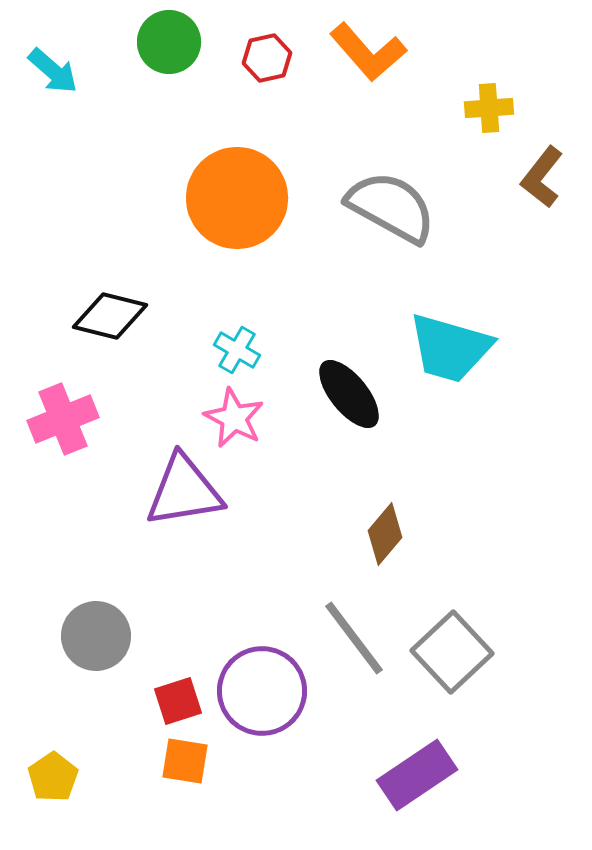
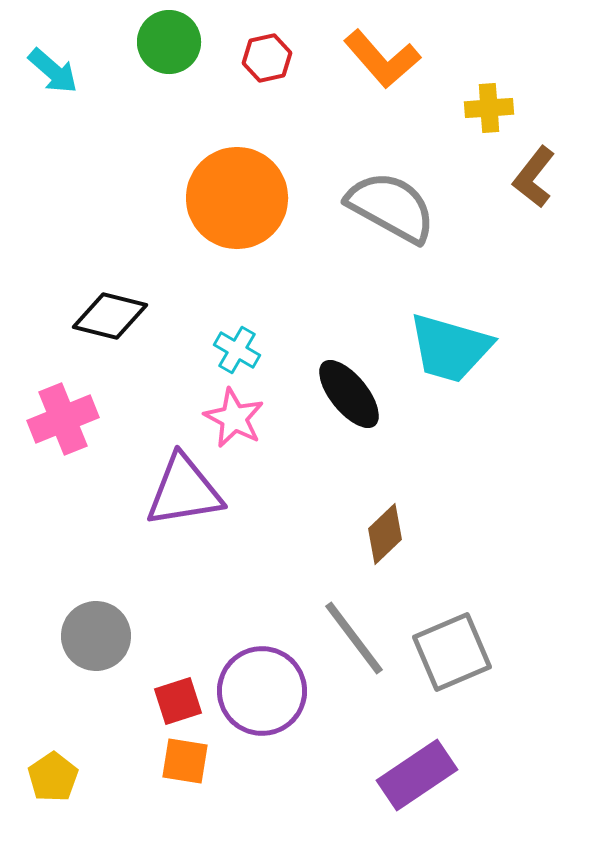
orange L-shape: moved 14 px right, 7 px down
brown L-shape: moved 8 px left
brown diamond: rotated 6 degrees clockwise
gray square: rotated 20 degrees clockwise
